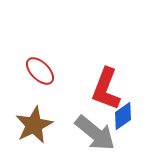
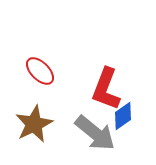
brown star: moved 1 px up
